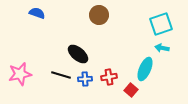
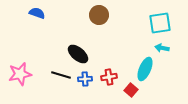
cyan square: moved 1 px left, 1 px up; rotated 10 degrees clockwise
